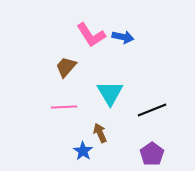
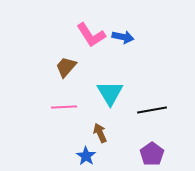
black line: rotated 12 degrees clockwise
blue star: moved 3 px right, 5 px down
